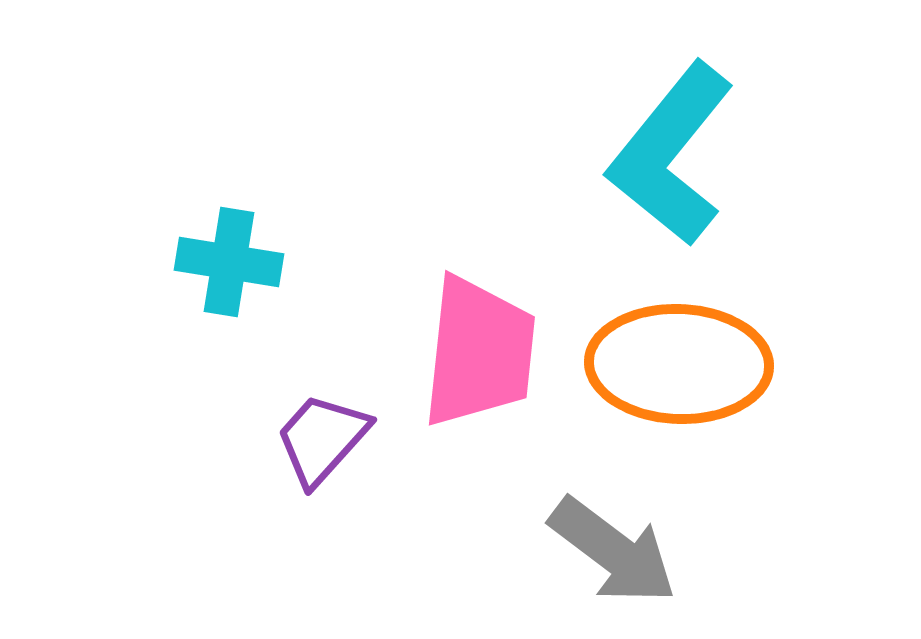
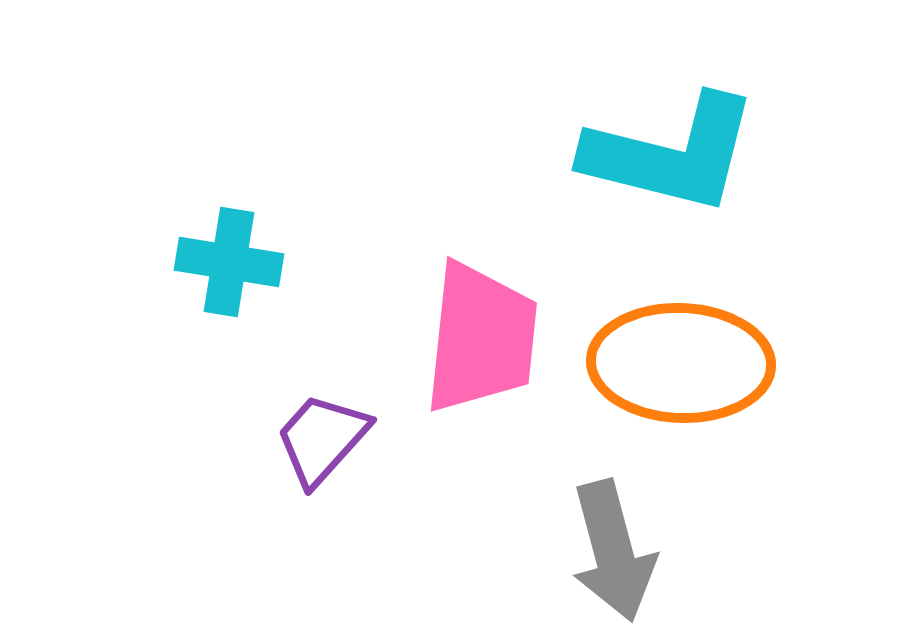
cyan L-shape: rotated 115 degrees counterclockwise
pink trapezoid: moved 2 px right, 14 px up
orange ellipse: moved 2 px right, 1 px up
gray arrow: rotated 38 degrees clockwise
